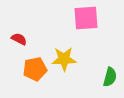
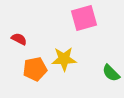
pink square: moved 2 px left; rotated 12 degrees counterclockwise
green semicircle: moved 1 px right, 4 px up; rotated 120 degrees clockwise
